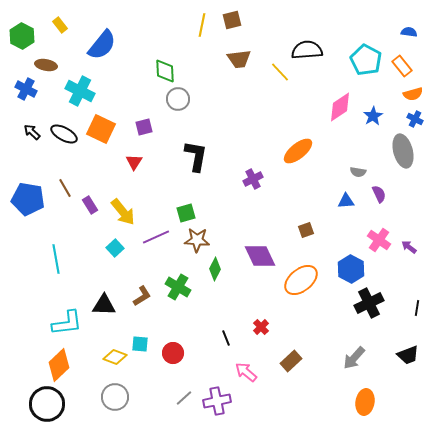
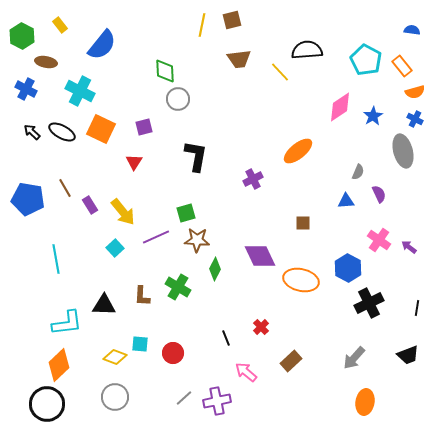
blue semicircle at (409, 32): moved 3 px right, 2 px up
brown ellipse at (46, 65): moved 3 px up
orange semicircle at (413, 94): moved 2 px right, 2 px up
black ellipse at (64, 134): moved 2 px left, 2 px up
gray semicircle at (358, 172): rotated 77 degrees counterclockwise
brown square at (306, 230): moved 3 px left, 7 px up; rotated 21 degrees clockwise
blue hexagon at (351, 269): moved 3 px left, 1 px up
orange ellipse at (301, 280): rotated 52 degrees clockwise
brown L-shape at (142, 296): rotated 125 degrees clockwise
